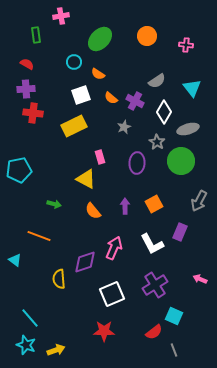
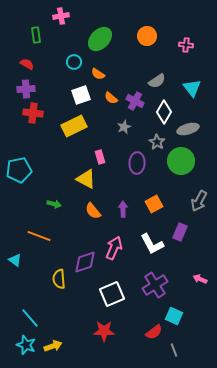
purple arrow at (125, 206): moved 2 px left, 3 px down
yellow arrow at (56, 350): moved 3 px left, 4 px up
